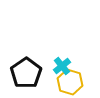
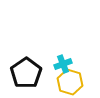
cyan cross: moved 1 px right, 2 px up; rotated 18 degrees clockwise
